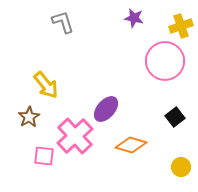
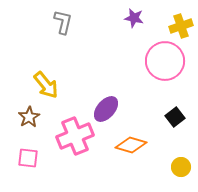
gray L-shape: rotated 30 degrees clockwise
pink cross: rotated 21 degrees clockwise
pink square: moved 16 px left, 2 px down
